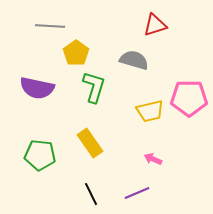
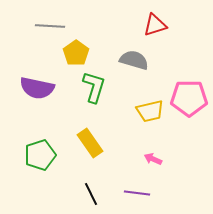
green pentagon: rotated 24 degrees counterclockwise
purple line: rotated 30 degrees clockwise
